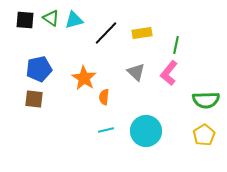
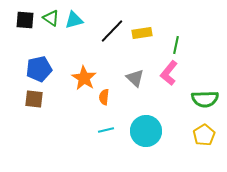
black line: moved 6 px right, 2 px up
gray triangle: moved 1 px left, 6 px down
green semicircle: moved 1 px left, 1 px up
